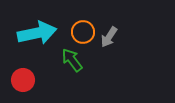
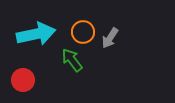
cyan arrow: moved 1 px left, 1 px down
gray arrow: moved 1 px right, 1 px down
